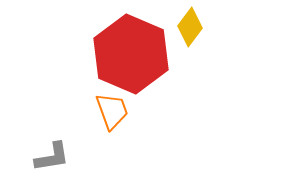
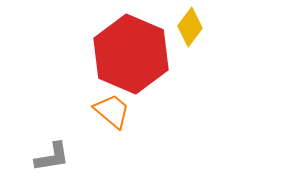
orange trapezoid: rotated 30 degrees counterclockwise
